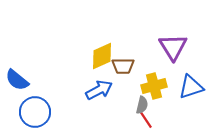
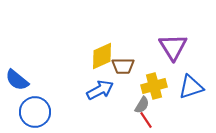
blue arrow: moved 1 px right
gray semicircle: rotated 18 degrees clockwise
